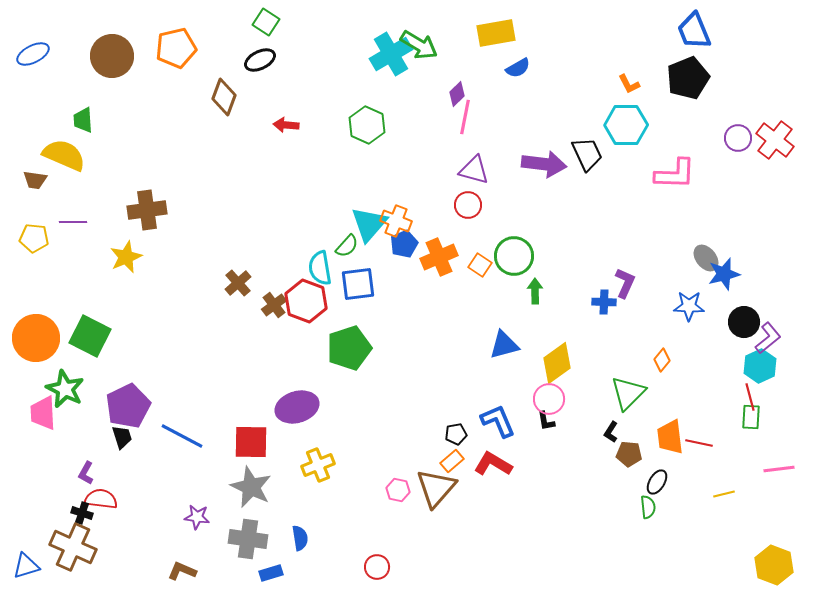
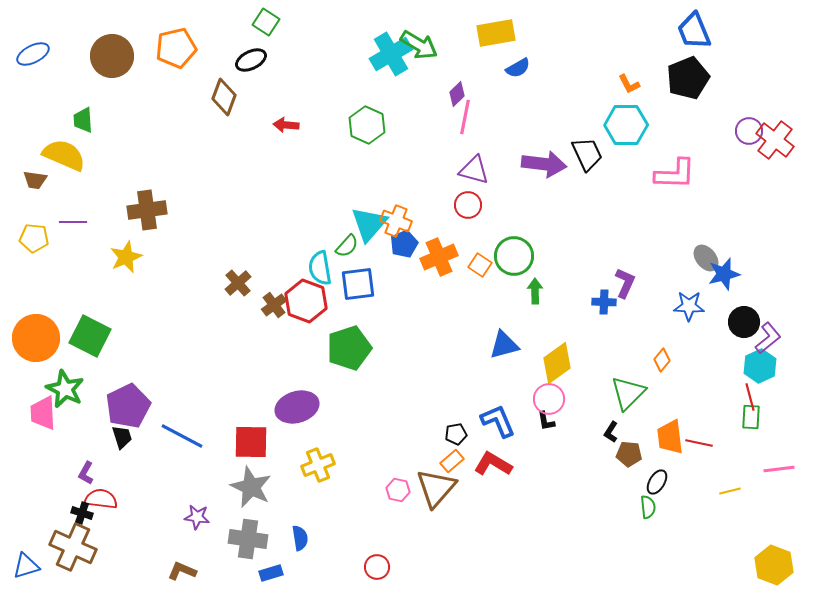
black ellipse at (260, 60): moved 9 px left
purple circle at (738, 138): moved 11 px right, 7 px up
yellow line at (724, 494): moved 6 px right, 3 px up
